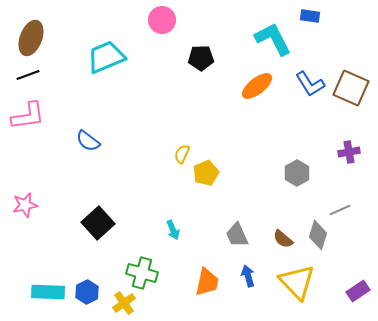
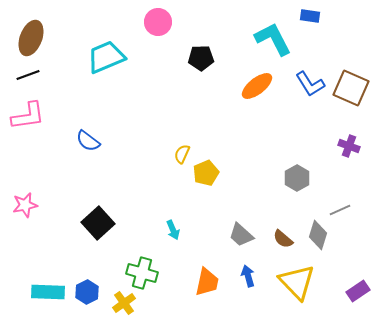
pink circle: moved 4 px left, 2 px down
purple cross: moved 6 px up; rotated 30 degrees clockwise
gray hexagon: moved 5 px down
gray trapezoid: moved 4 px right; rotated 24 degrees counterclockwise
